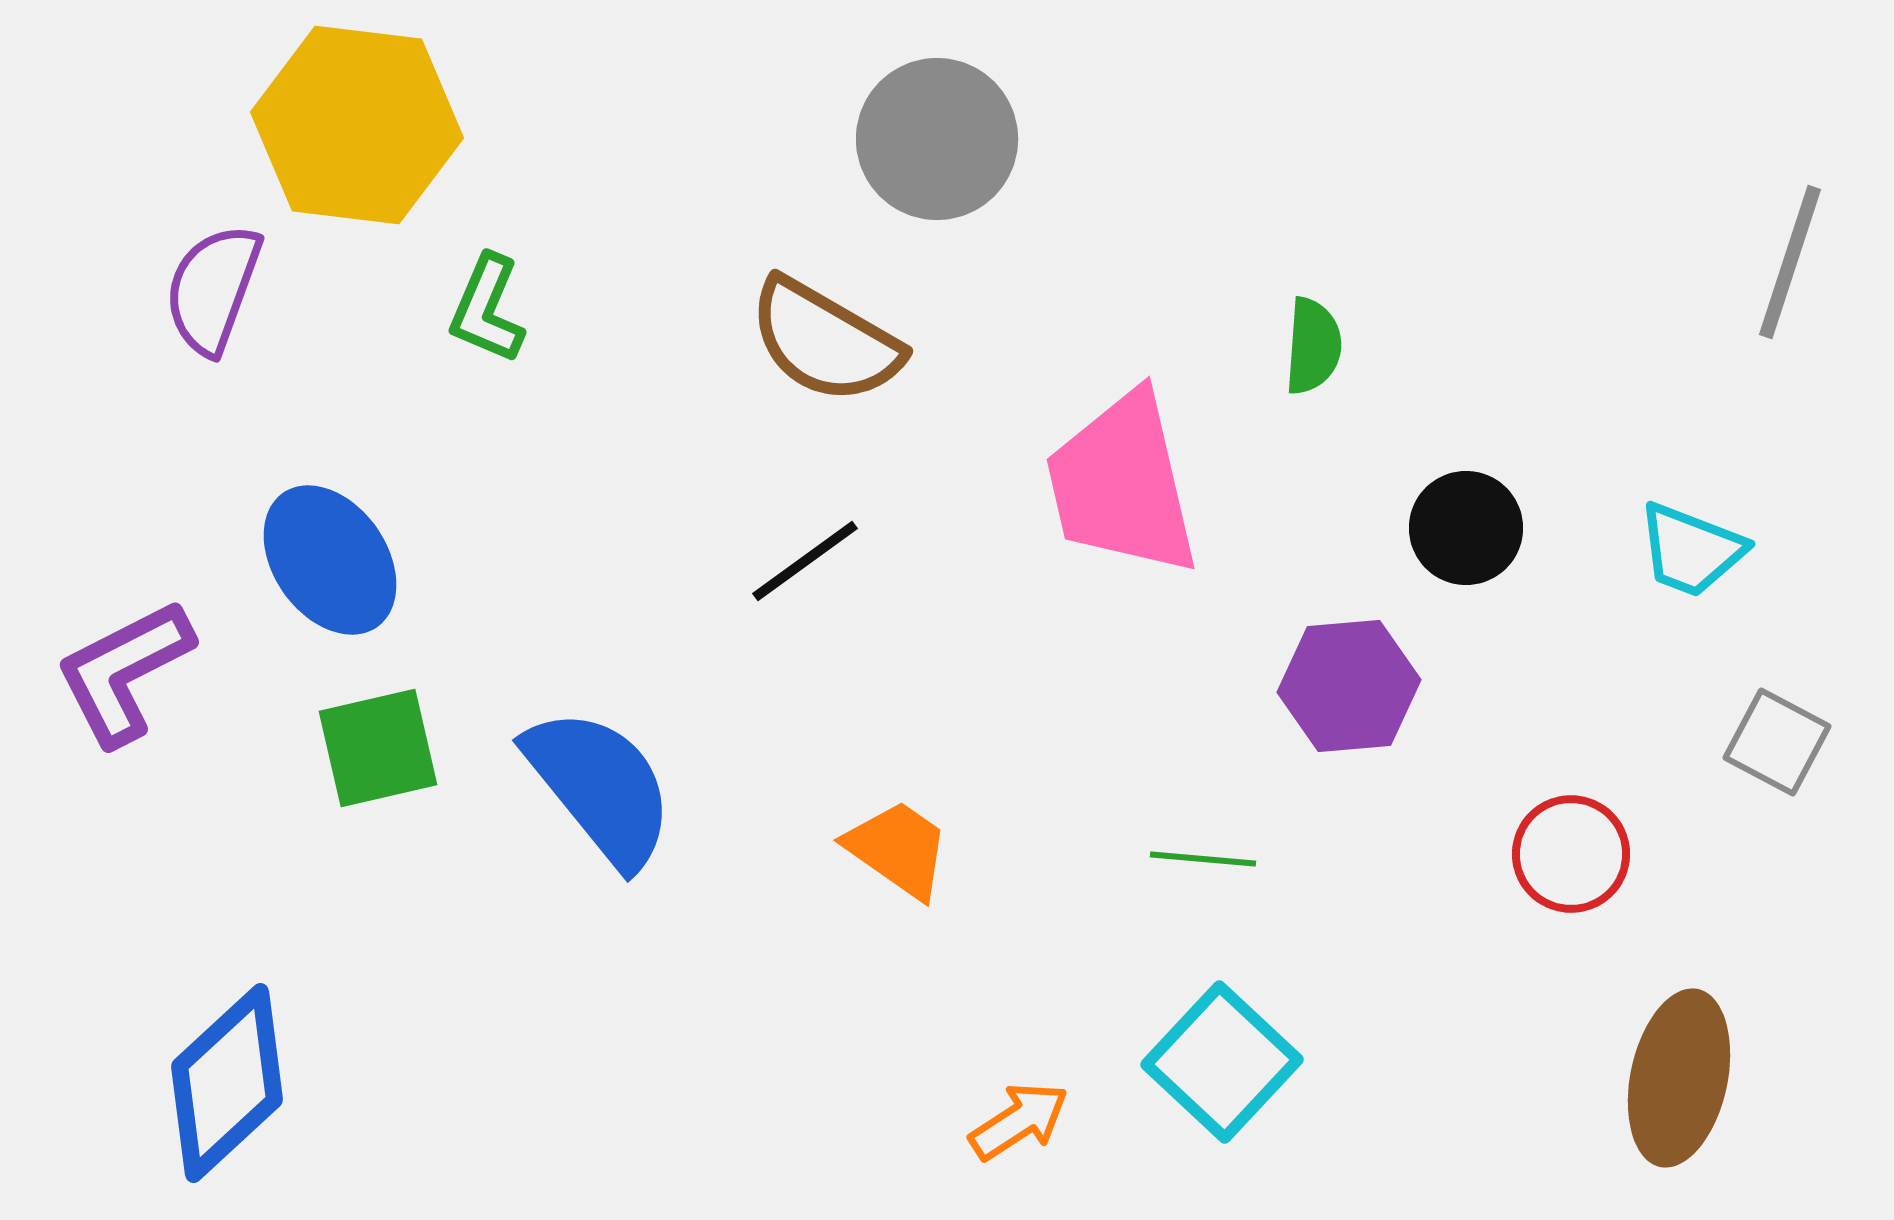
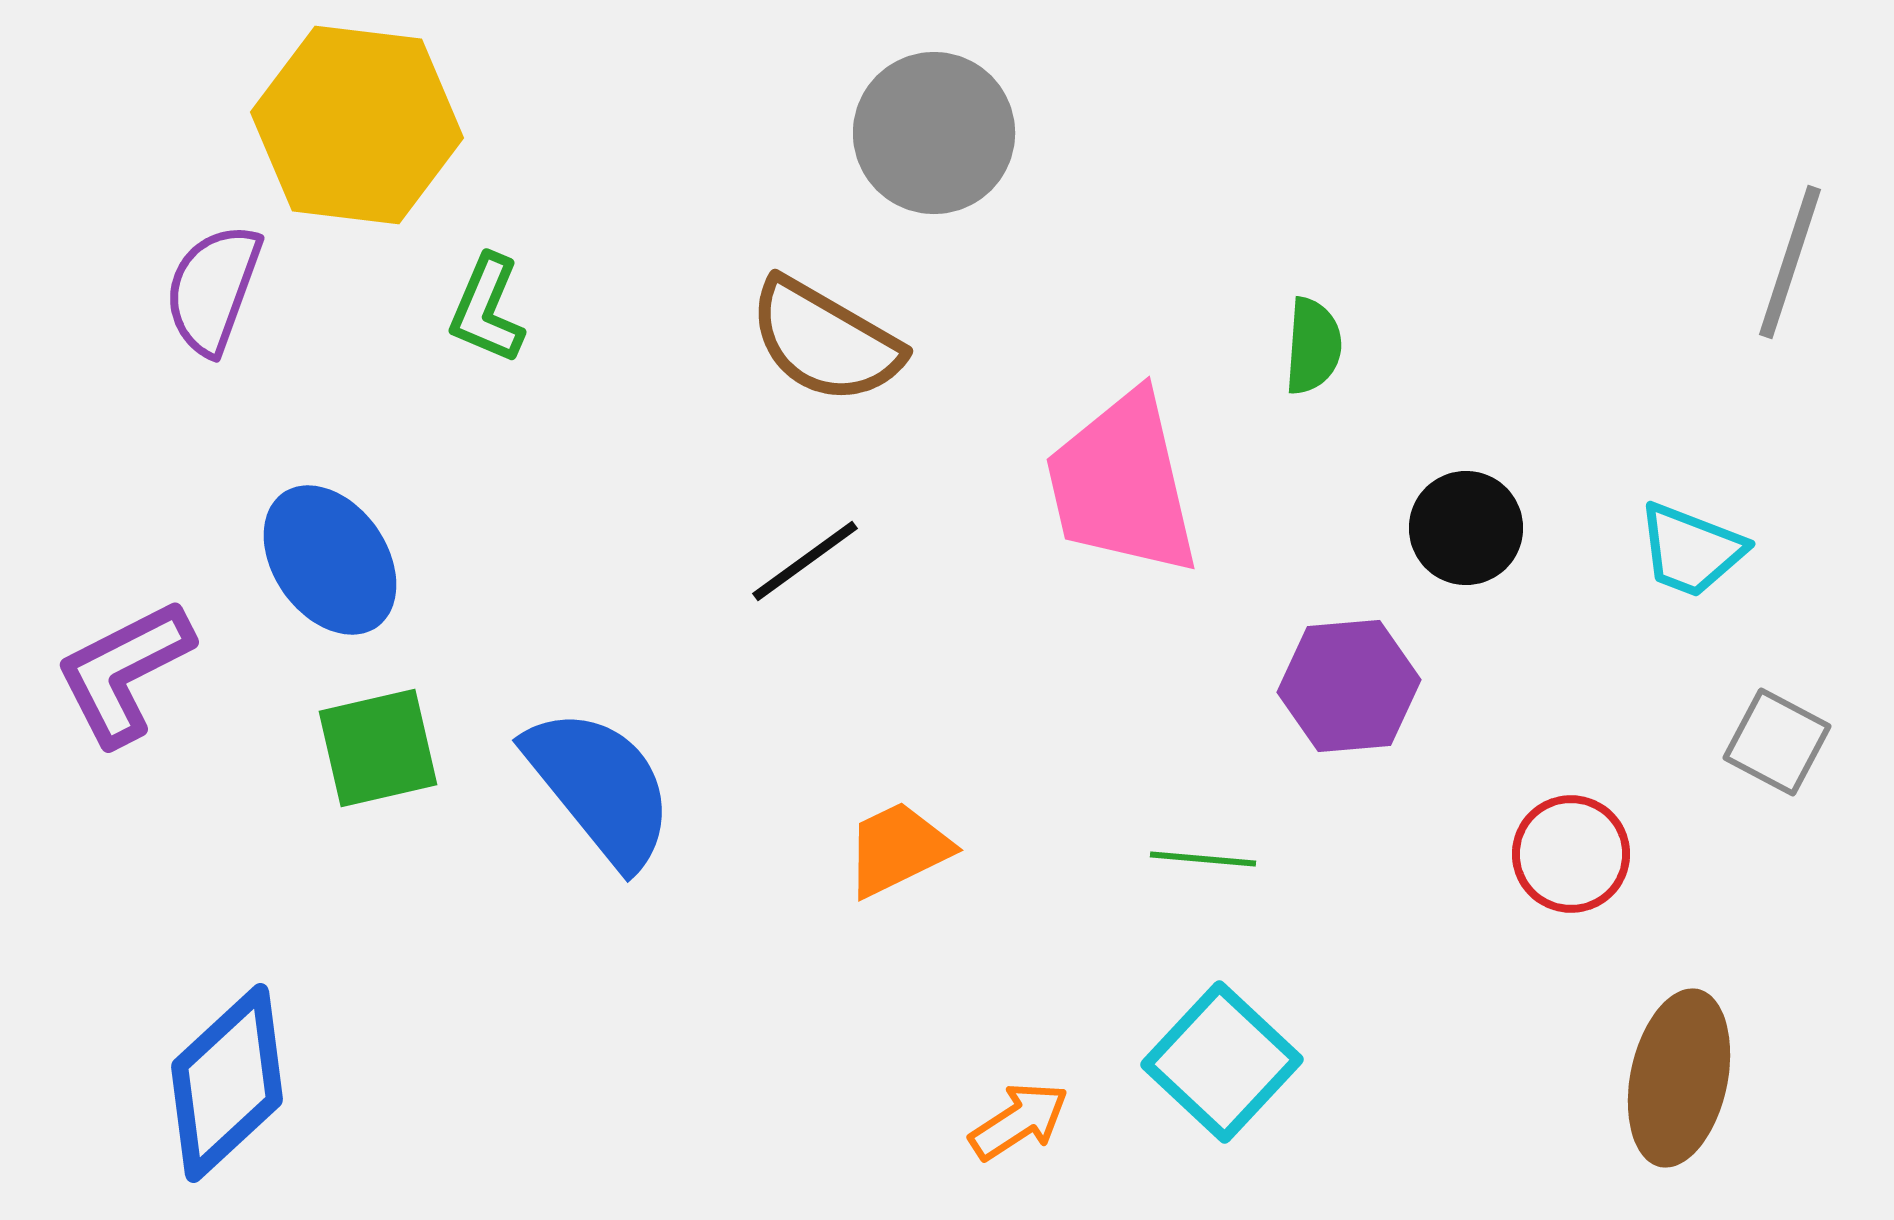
gray circle: moved 3 px left, 6 px up
orange trapezoid: rotated 61 degrees counterclockwise
